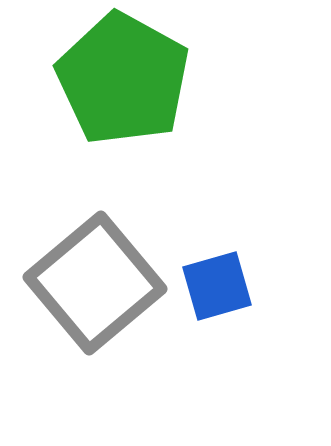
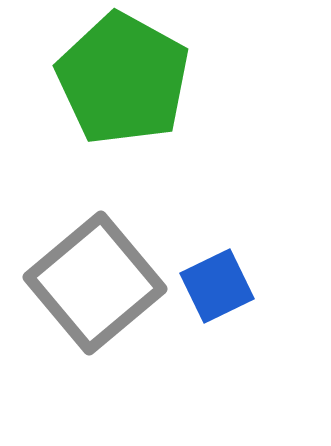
blue square: rotated 10 degrees counterclockwise
